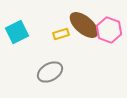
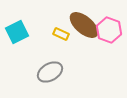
yellow rectangle: rotated 42 degrees clockwise
